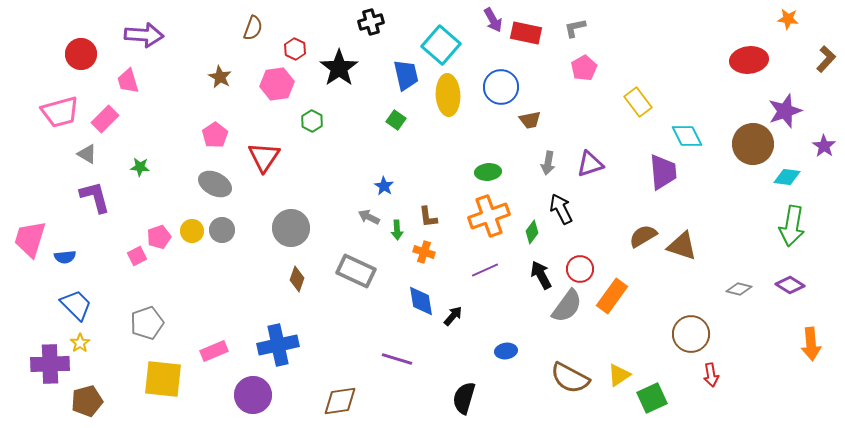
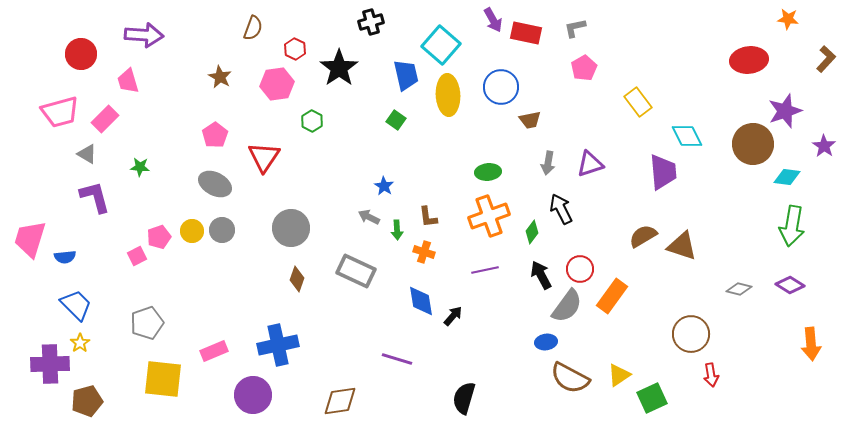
purple line at (485, 270): rotated 12 degrees clockwise
blue ellipse at (506, 351): moved 40 px right, 9 px up
